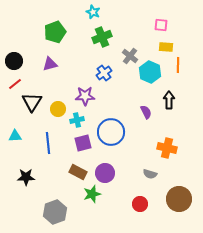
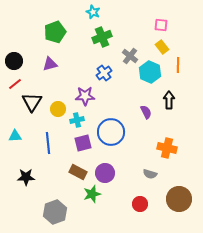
yellow rectangle: moved 4 px left; rotated 48 degrees clockwise
